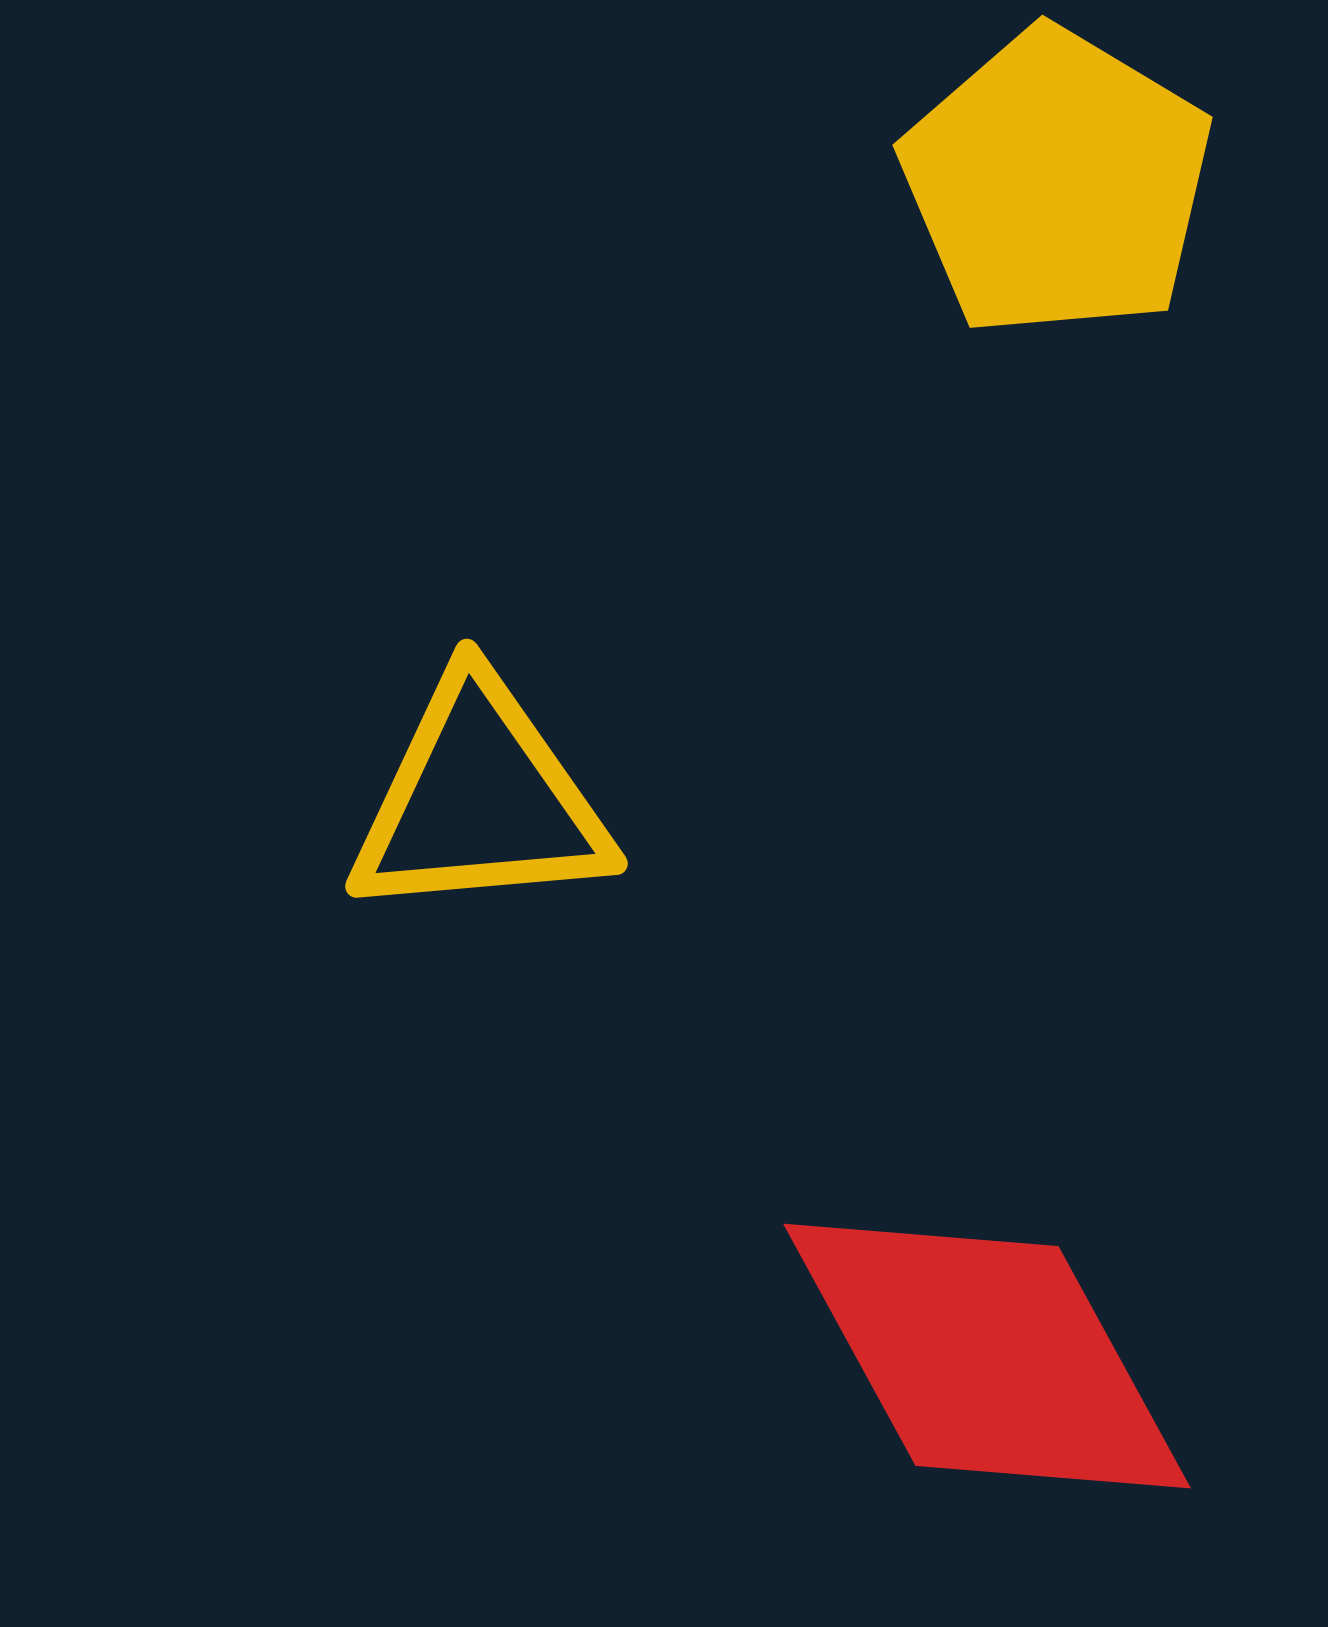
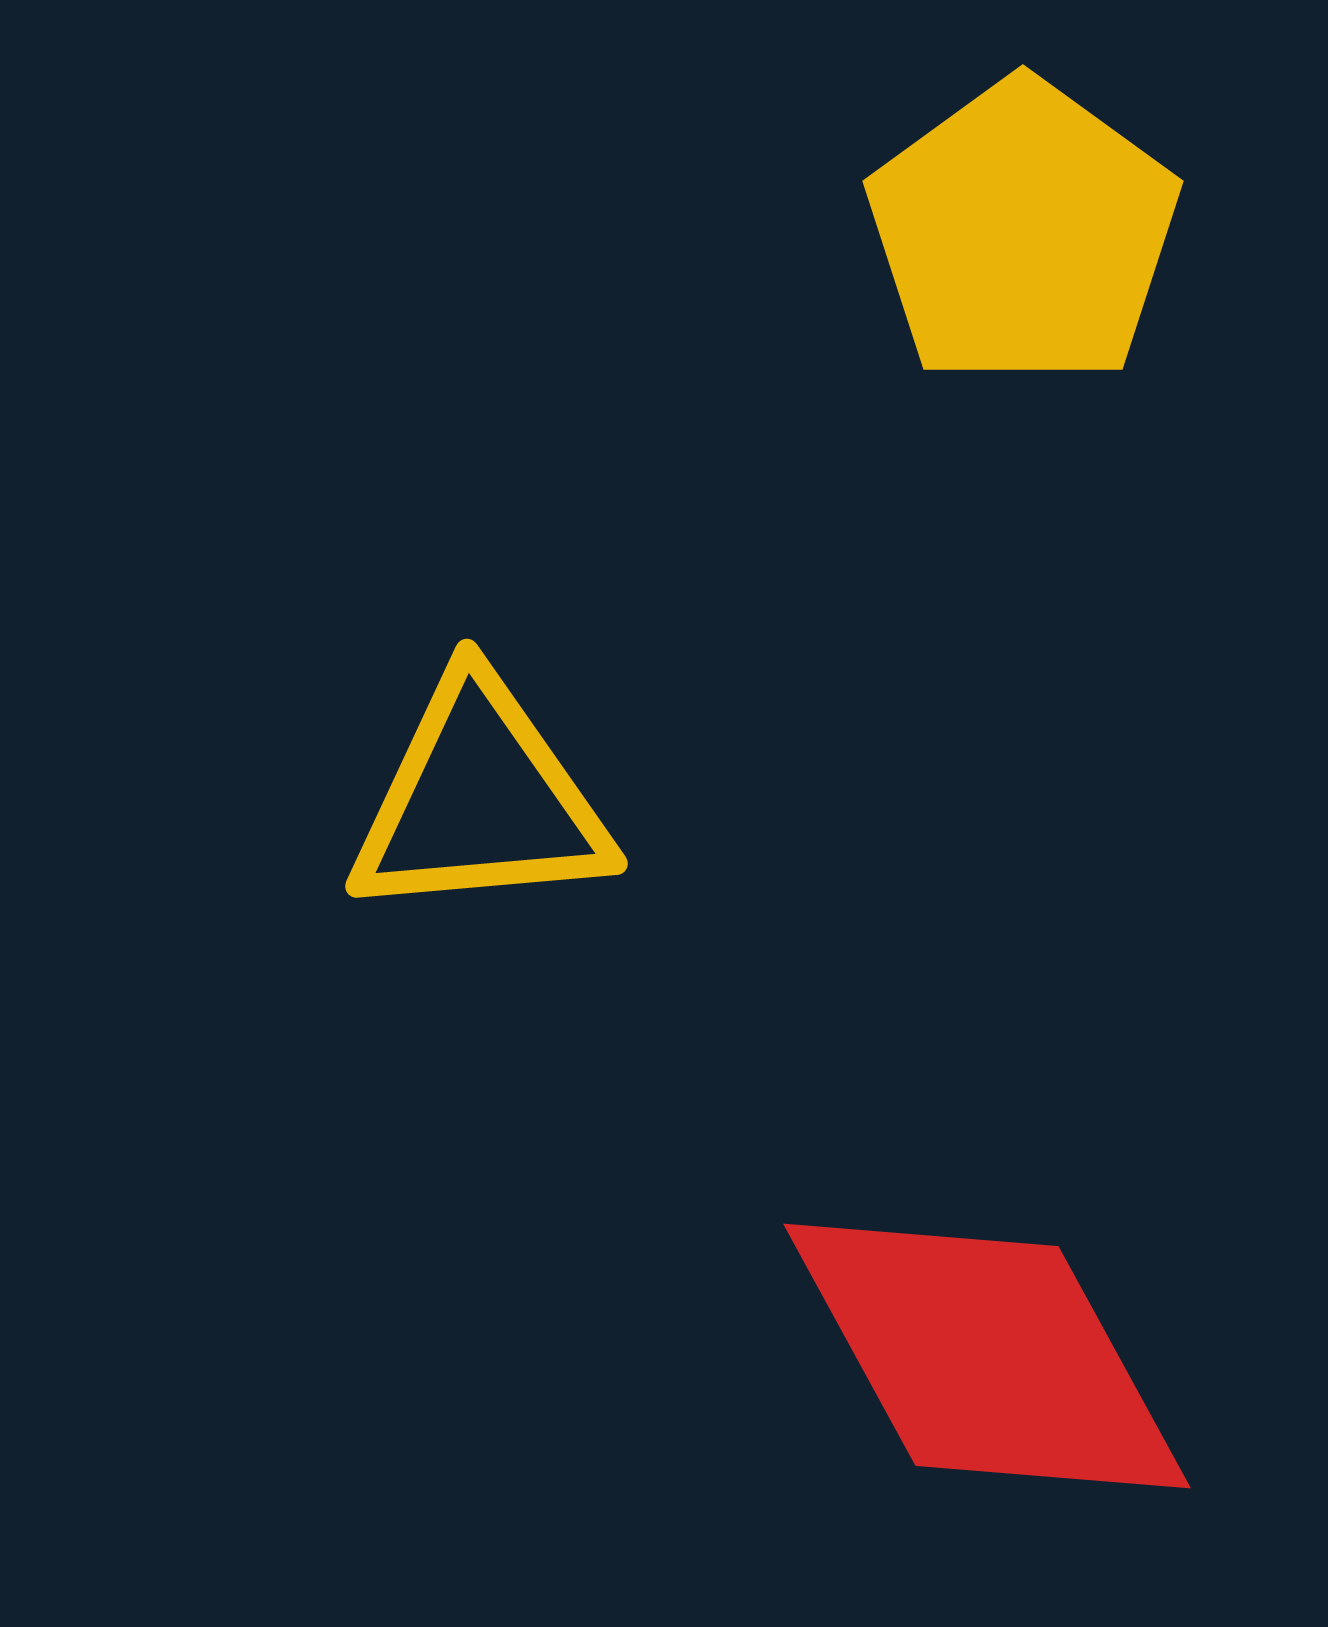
yellow pentagon: moved 34 px left, 50 px down; rotated 5 degrees clockwise
